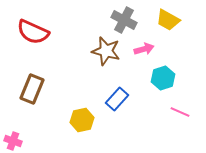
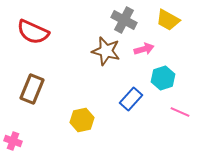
blue rectangle: moved 14 px right
